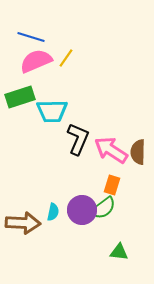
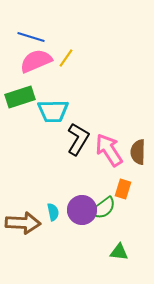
cyan trapezoid: moved 1 px right
black L-shape: rotated 8 degrees clockwise
pink arrow: moved 2 px left; rotated 24 degrees clockwise
orange rectangle: moved 11 px right, 4 px down
cyan semicircle: rotated 24 degrees counterclockwise
